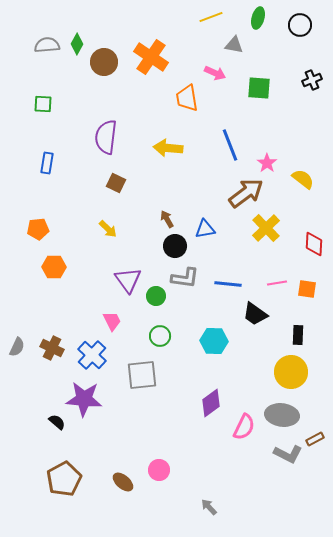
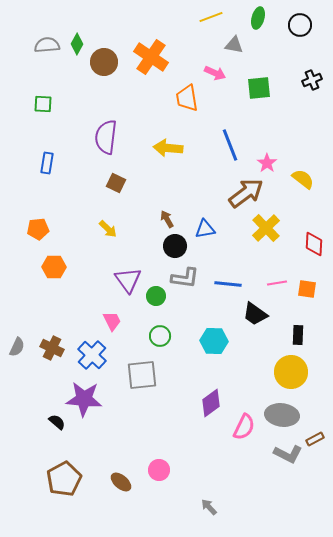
green square at (259, 88): rotated 10 degrees counterclockwise
brown ellipse at (123, 482): moved 2 px left
